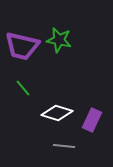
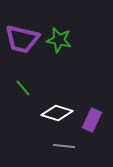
purple trapezoid: moved 7 px up
